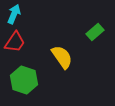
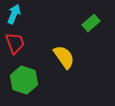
green rectangle: moved 4 px left, 9 px up
red trapezoid: moved 1 px down; rotated 55 degrees counterclockwise
yellow semicircle: moved 2 px right
